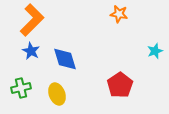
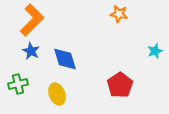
green cross: moved 3 px left, 4 px up
